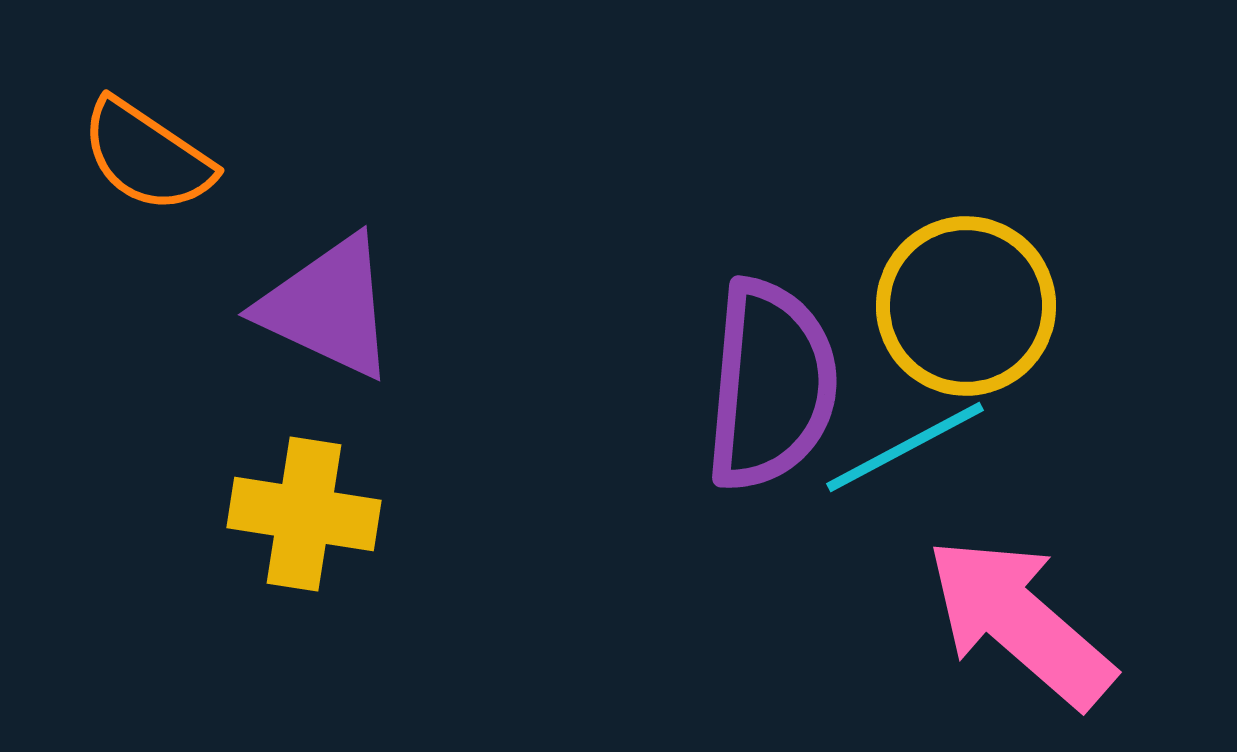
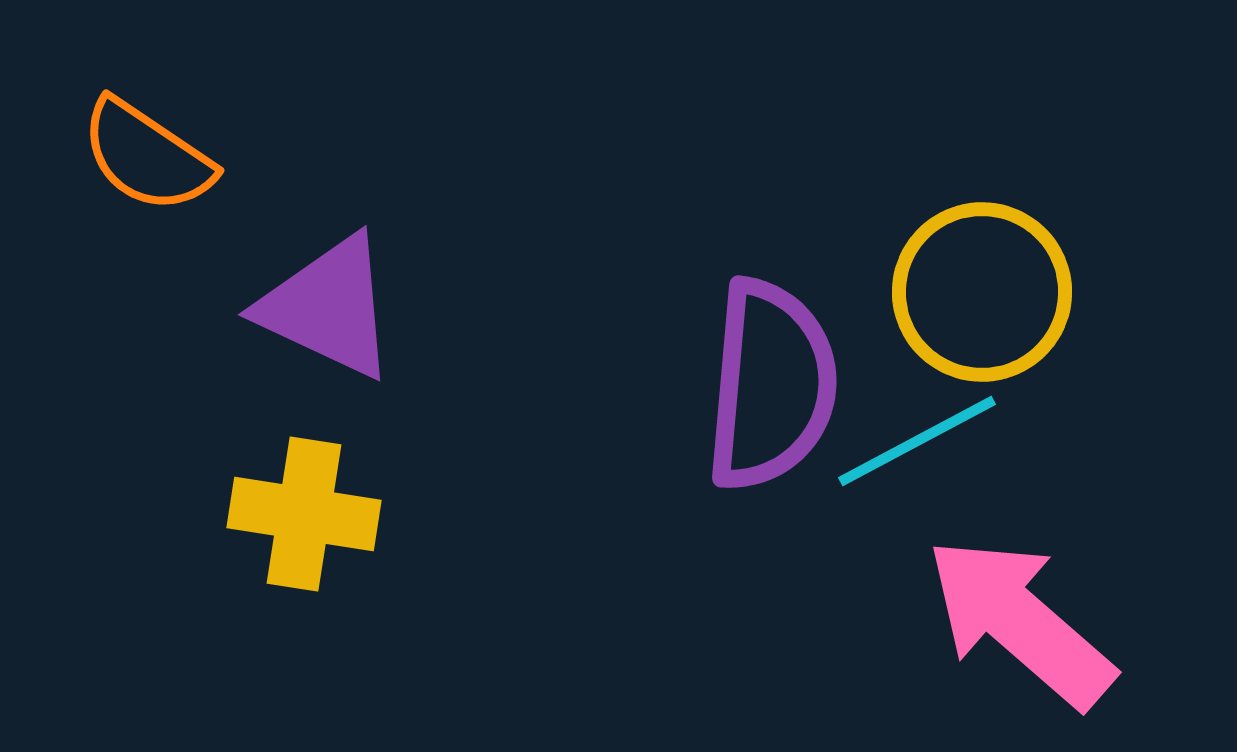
yellow circle: moved 16 px right, 14 px up
cyan line: moved 12 px right, 6 px up
